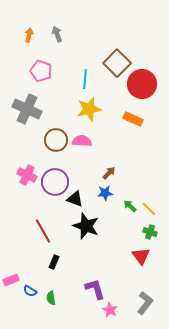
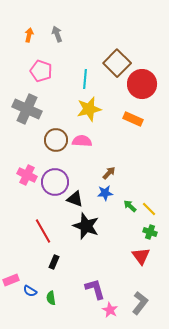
gray L-shape: moved 5 px left
